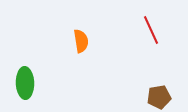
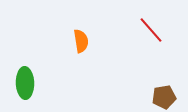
red line: rotated 16 degrees counterclockwise
brown pentagon: moved 5 px right
